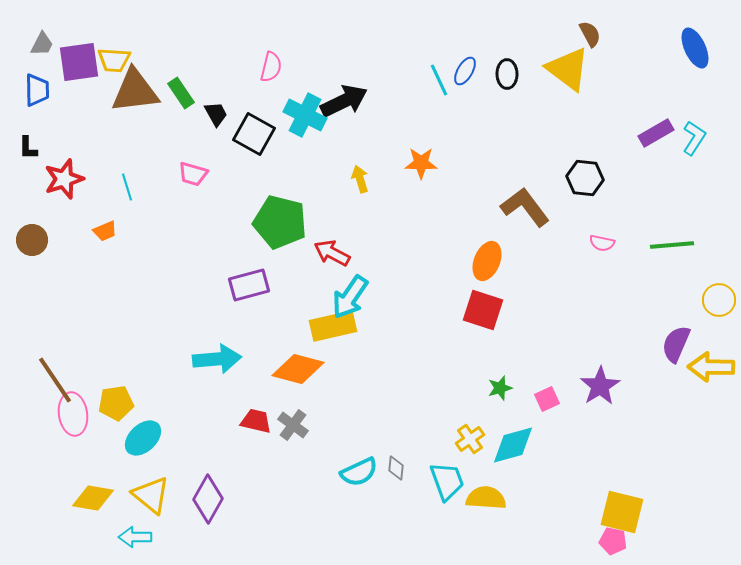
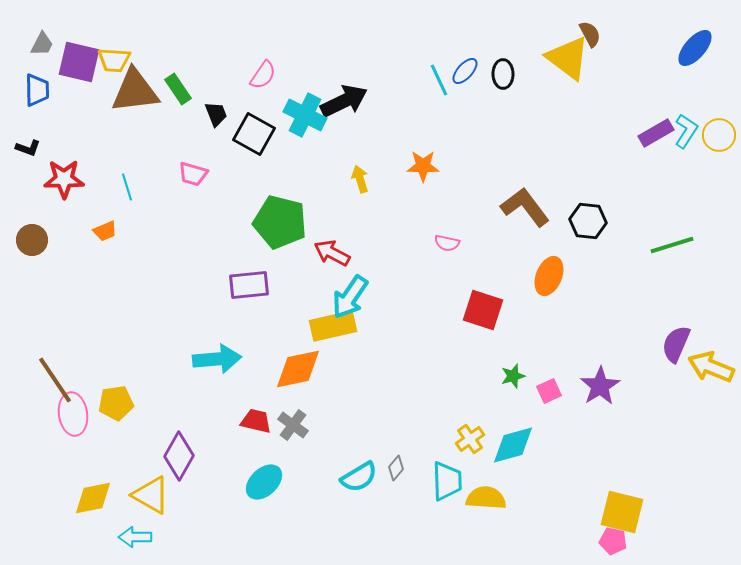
blue ellipse at (695, 48): rotated 66 degrees clockwise
purple square at (79, 62): rotated 21 degrees clockwise
pink semicircle at (271, 67): moved 8 px left, 8 px down; rotated 20 degrees clockwise
yellow triangle at (568, 69): moved 11 px up
blue ellipse at (465, 71): rotated 12 degrees clockwise
black ellipse at (507, 74): moved 4 px left
green rectangle at (181, 93): moved 3 px left, 4 px up
black trapezoid at (216, 114): rotated 8 degrees clockwise
cyan L-shape at (694, 138): moved 8 px left, 7 px up
black L-shape at (28, 148): rotated 70 degrees counterclockwise
orange star at (421, 163): moved 2 px right, 3 px down
black hexagon at (585, 178): moved 3 px right, 43 px down
red star at (64, 179): rotated 18 degrees clockwise
pink semicircle at (602, 243): moved 155 px left
green line at (672, 245): rotated 12 degrees counterclockwise
orange ellipse at (487, 261): moved 62 px right, 15 px down
purple rectangle at (249, 285): rotated 9 degrees clockwise
yellow circle at (719, 300): moved 165 px up
yellow arrow at (711, 367): rotated 21 degrees clockwise
orange diamond at (298, 369): rotated 27 degrees counterclockwise
green star at (500, 388): moved 13 px right, 12 px up
pink square at (547, 399): moved 2 px right, 8 px up
cyan ellipse at (143, 438): moved 121 px right, 44 px down
gray diamond at (396, 468): rotated 35 degrees clockwise
cyan semicircle at (359, 472): moved 5 px down; rotated 6 degrees counterclockwise
cyan trapezoid at (447, 481): rotated 18 degrees clockwise
yellow triangle at (151, 495): rotated 9 degrees counterclockwise
yellow diamond at (93, 498): rotated 21 degrees counterclockwise
purple diamond at (208, 499): moved 29 px left, 43 px up
